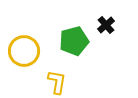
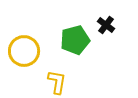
black cross: rotated 12 degrees counterclockwise
green pentagon: moved 1 px right, 1 px up
